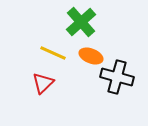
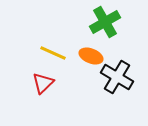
green cross: moved 24 px right; rotated 12 degrees clockwise
black cross: rotated 16 degrees clockwise
